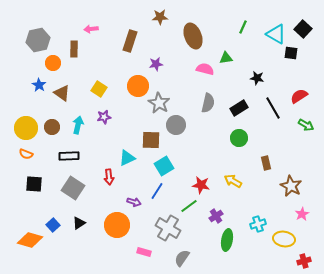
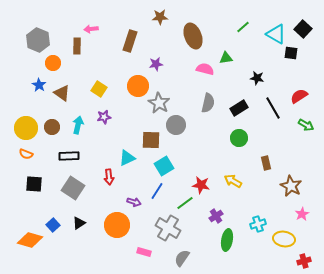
green line at (243, 27): rotated 24 degrees clockwise
gray hexagon at (38, 40): rotated 25 degrees counterclockwise
brown rectangle at (74, 49): moved 3 px right, 3 px up
green line at (189, 206): moved 4 px left, 3 px up
